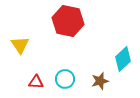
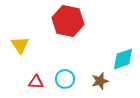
cyan diamond: rotated 25 degrees clockwise
